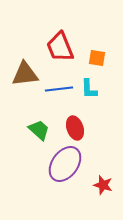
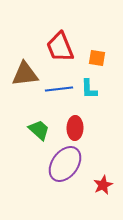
red ellipse: rotated 20 degrees clockwise
red star: rotated 30 degrees clockwise
